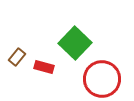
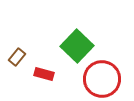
green square: moved 2 px right, 3 px down
red rectangle: moved 7 px down
